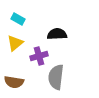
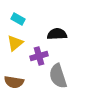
gray semicircle: moved 2 px right, 1 px up; rotated 25 degrees counterclockwise
